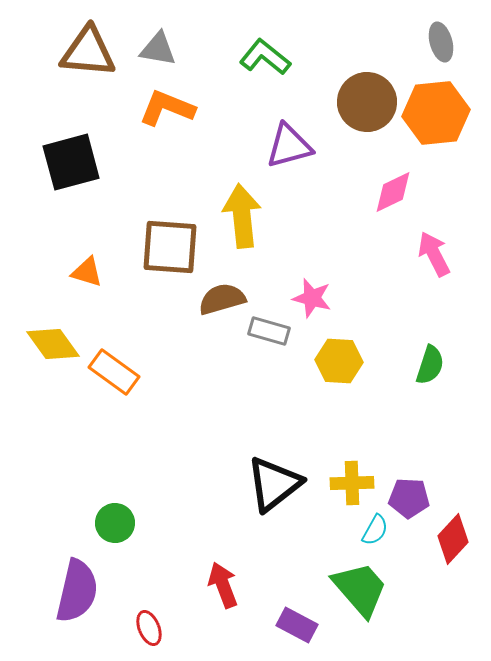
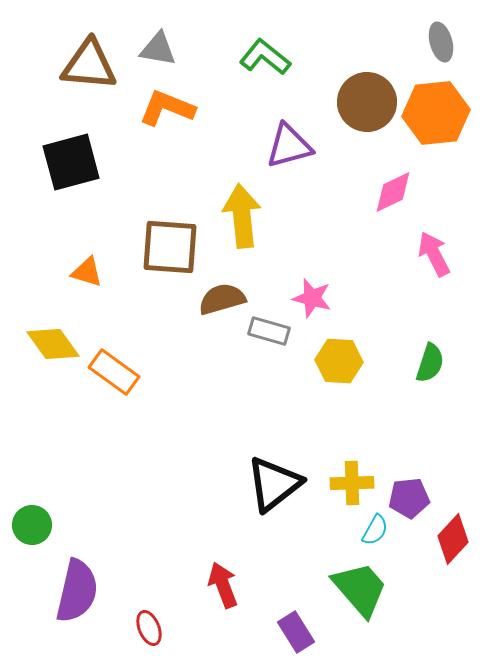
brown triangle: moved 1 px right, 13 px down
green semicircle: moved 2 px up
purple pentagon: rotated 9 degrees counterclockwise
green circle: moved 83 px left, 2 px down
purple rectangle: moved 1 px left, 7 px down; rotated 30 degrees clockwise
